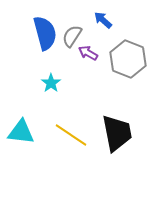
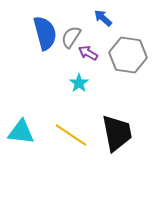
blue arrow: moved 2 px up
gray semicircle: moved 1 px left, 1 px down
gray hexagon: moved 4 px up; rotated 12 degrees counterclockwise
cyan star: moved 28 px right
